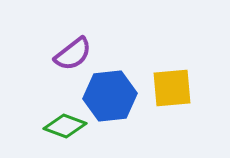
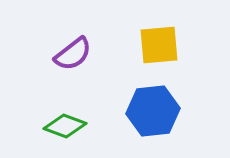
yellow square: moved 13 px left, 43 px up
blue hexagon: moved 43 px right, 15 px down
